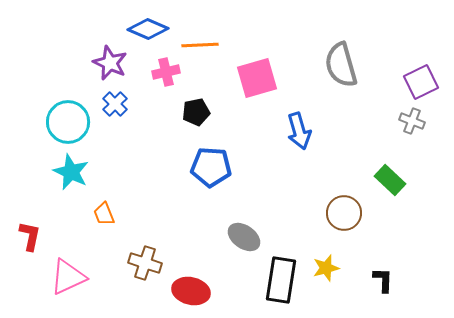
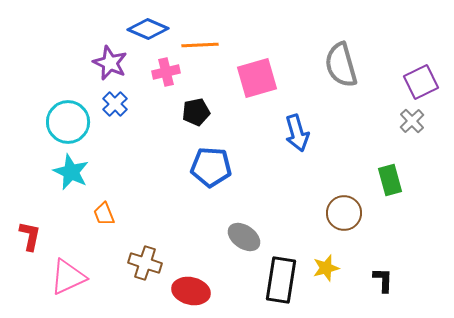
gray cross: rotated 25 degrees clockwise
blue arrow: moved 2 px left, 2 px down
green rectangle: rotated 32 degrees clockwise
